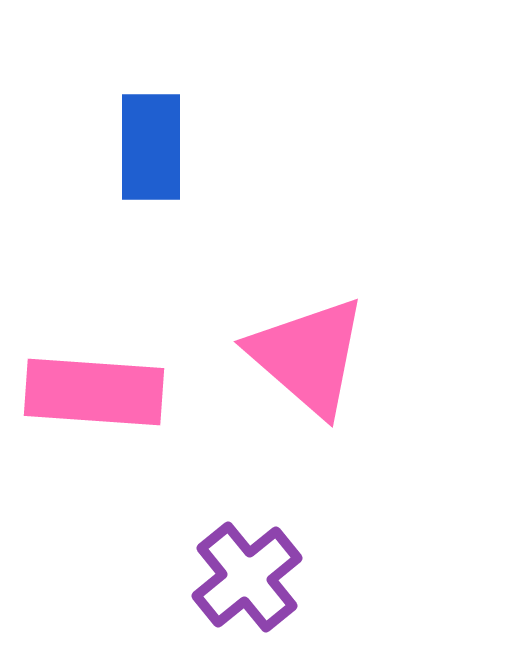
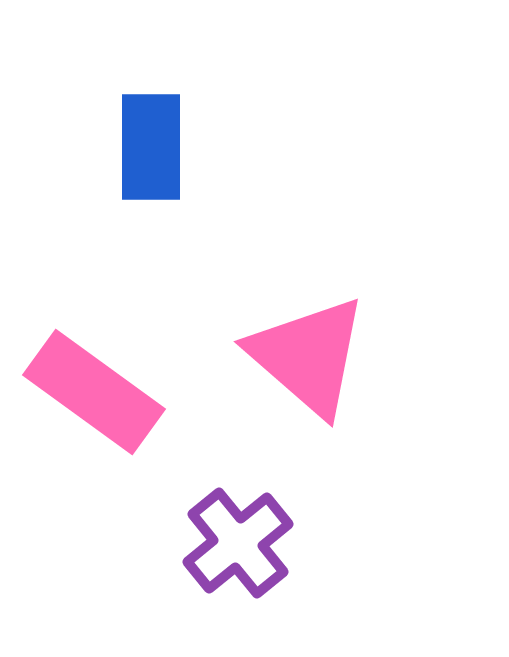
pink rectangle: rotated 32 degrees clockwise
purple cross: moved 9 px left, 34 px up
